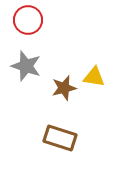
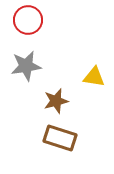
gray star: rotated 28 degrees counterclockwise
brown star: moved 8 px left, 13 px down
